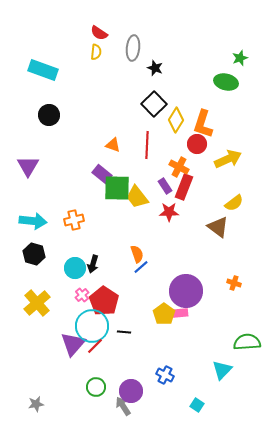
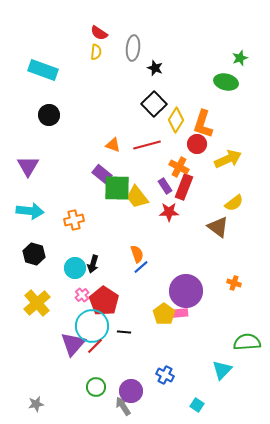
red line at (147, 145): rotated 72 degrees clockwise
cyan arrow at (33, 221): moved 3 px left, 10 px up
